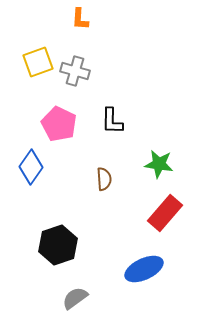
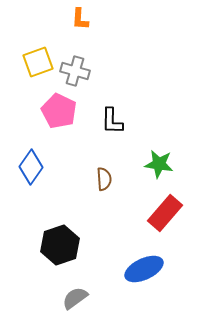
pink pentagon: moved 13 px up
black hexagon: moved 2 px right
